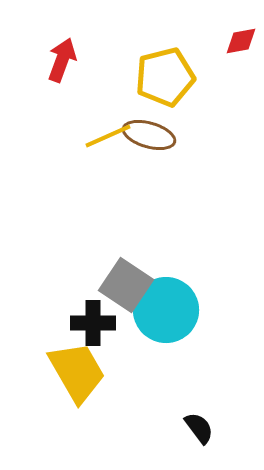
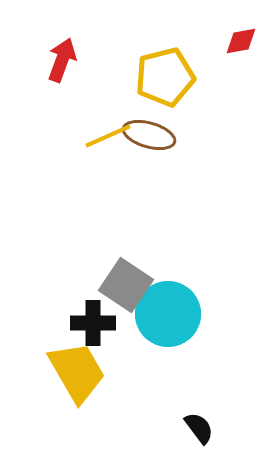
cyan circle: moved 2 px right, 4 px down
